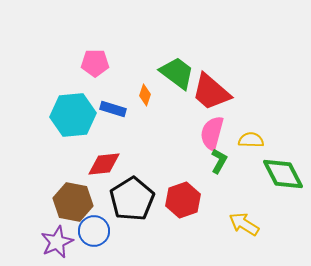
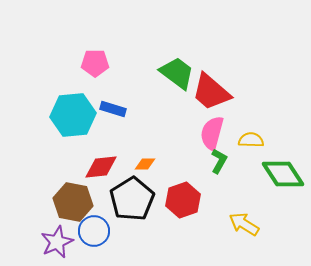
orange diamond: moved 69 px down; rotated 70 degrees clockwise
red diamond: moved 3 px left, 3 px down
green diamond: rotated 6 degrees counterclockwise
